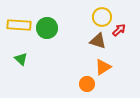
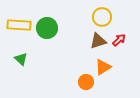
red arrow: moved 10 px down
brown triangle: rotated 36 degrees counterclockwise
orange circle: moved 1 px left, 2 px up
